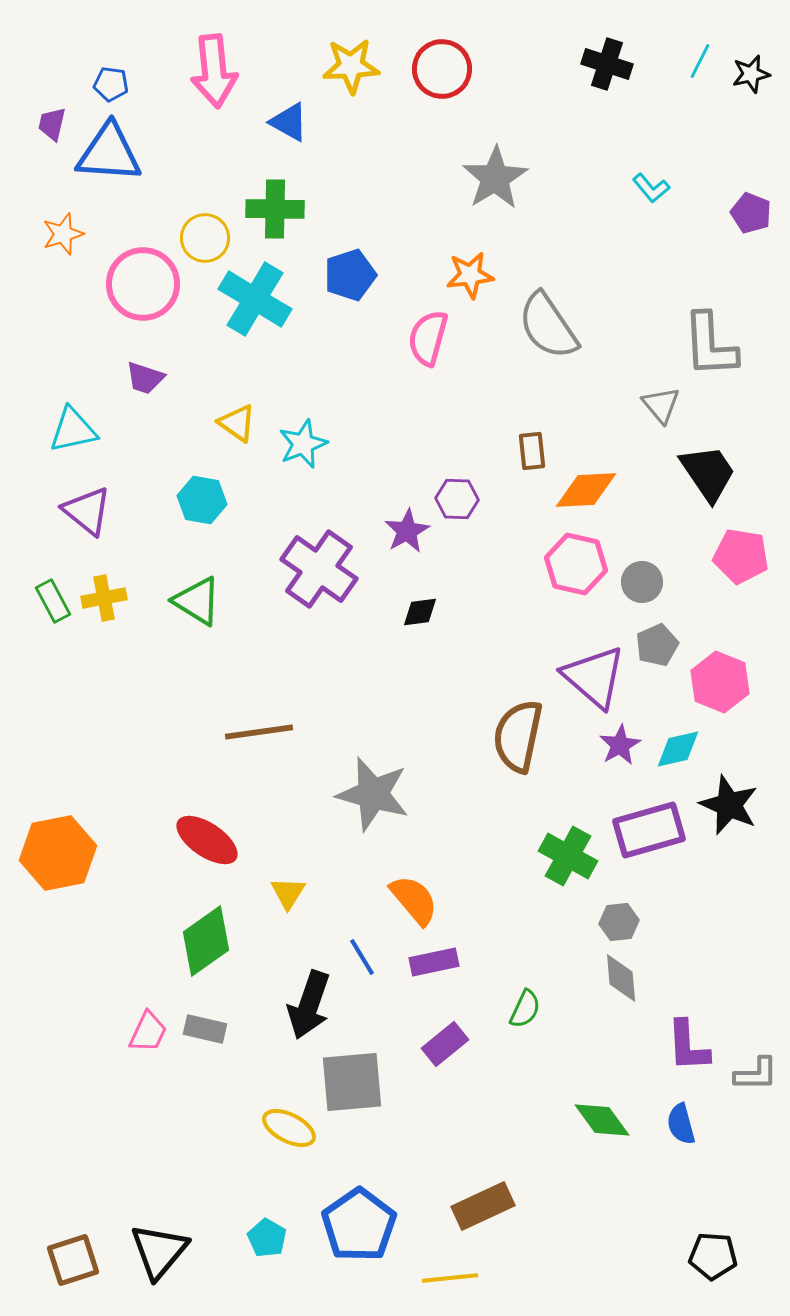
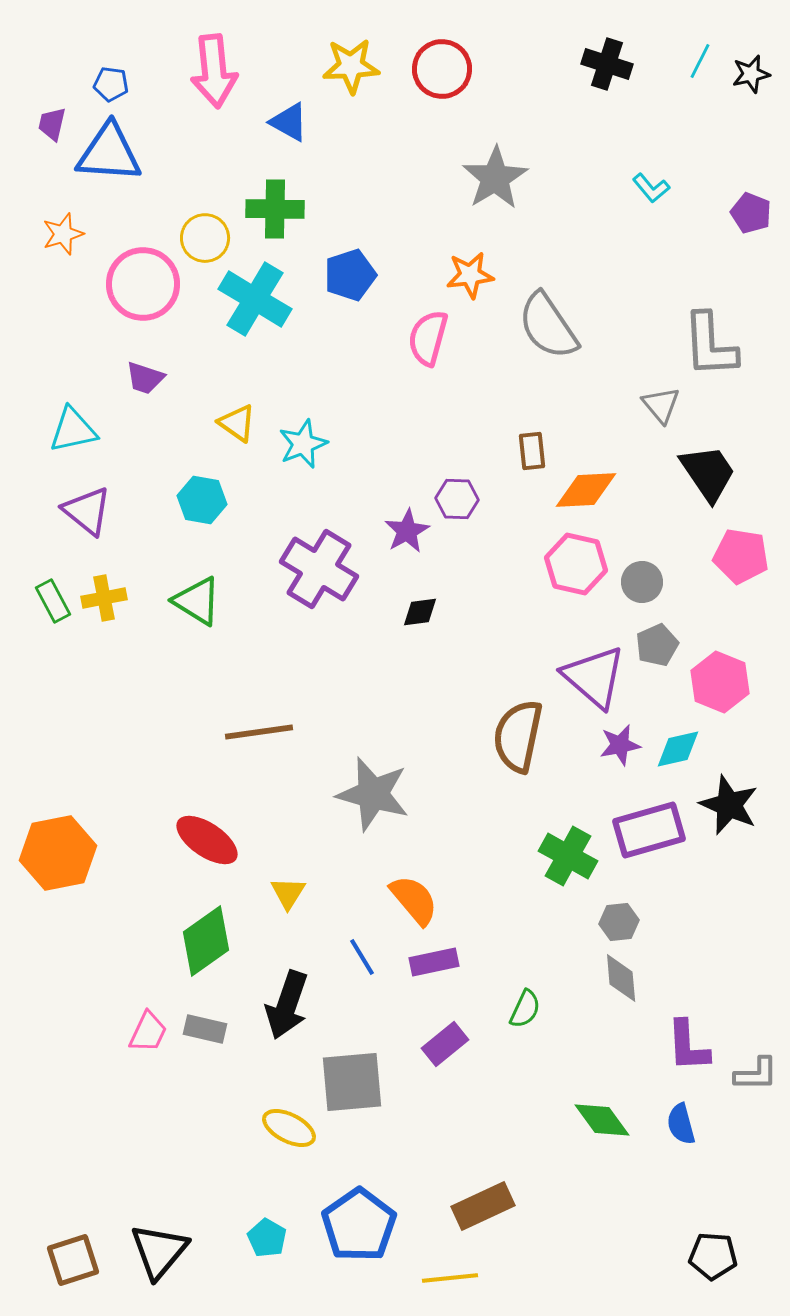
purple cross at (319, 569): rotated 4 degrees counterclockwise
purple star at (620, 745): rotated 18 degrees clockwise
black arrow at (309, 1005): moved 22 px left
